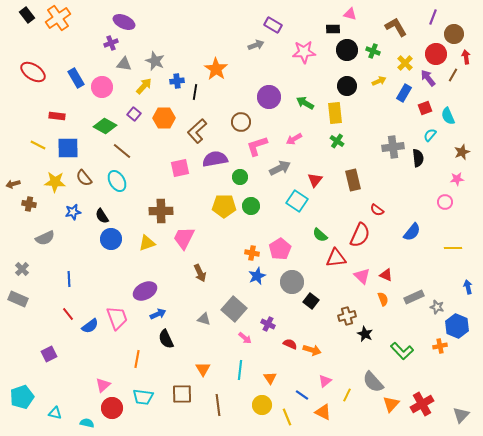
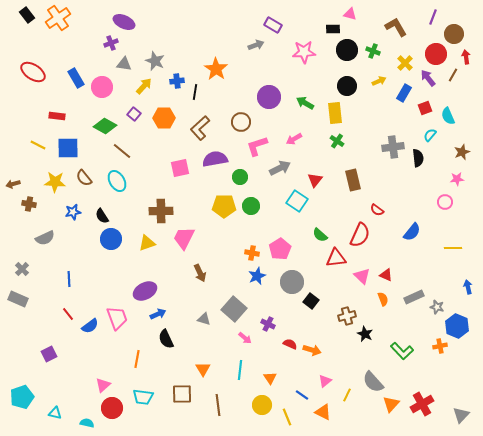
brown L-shape at (197, 131): moved 3 px right, 3 px up
